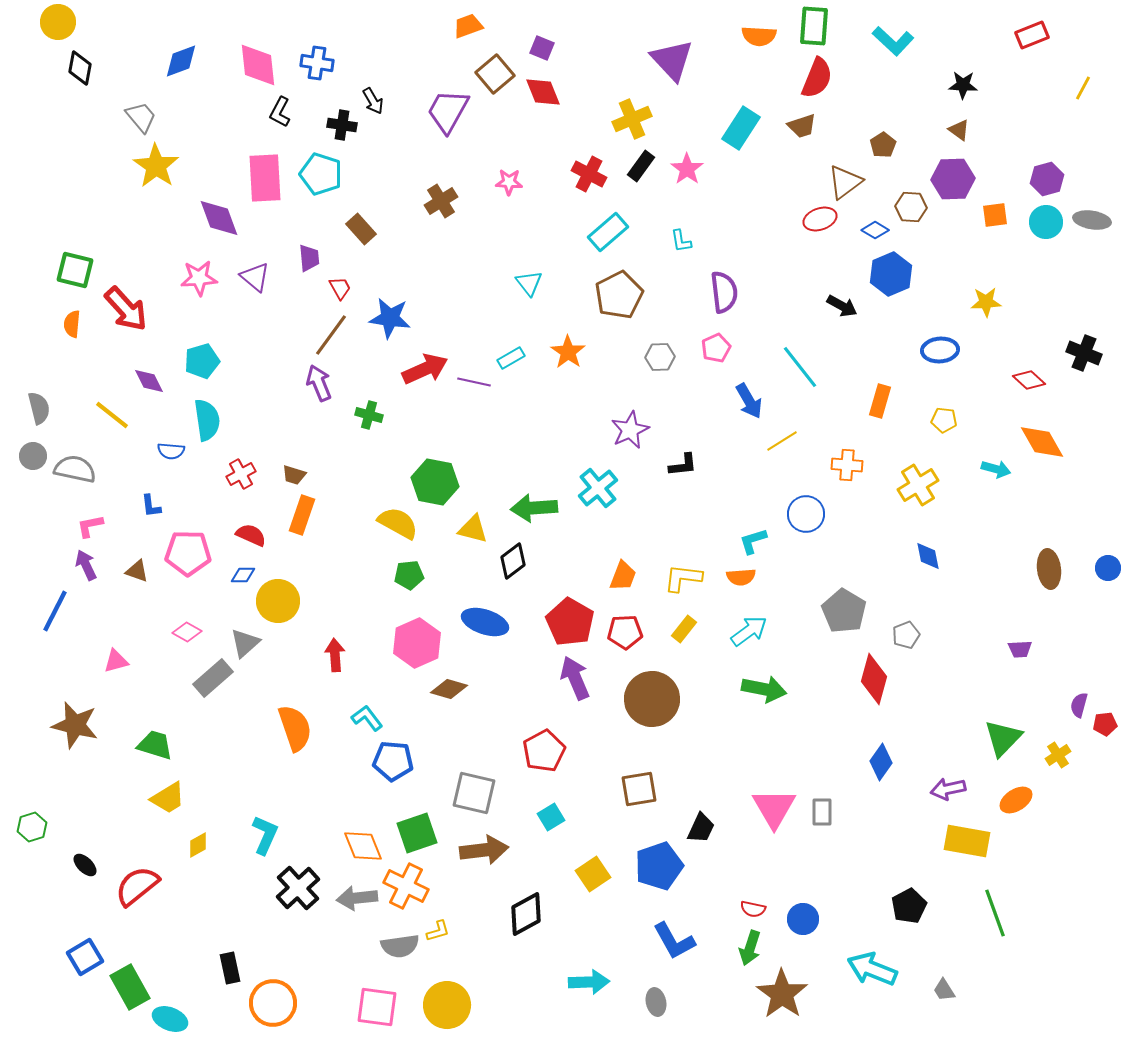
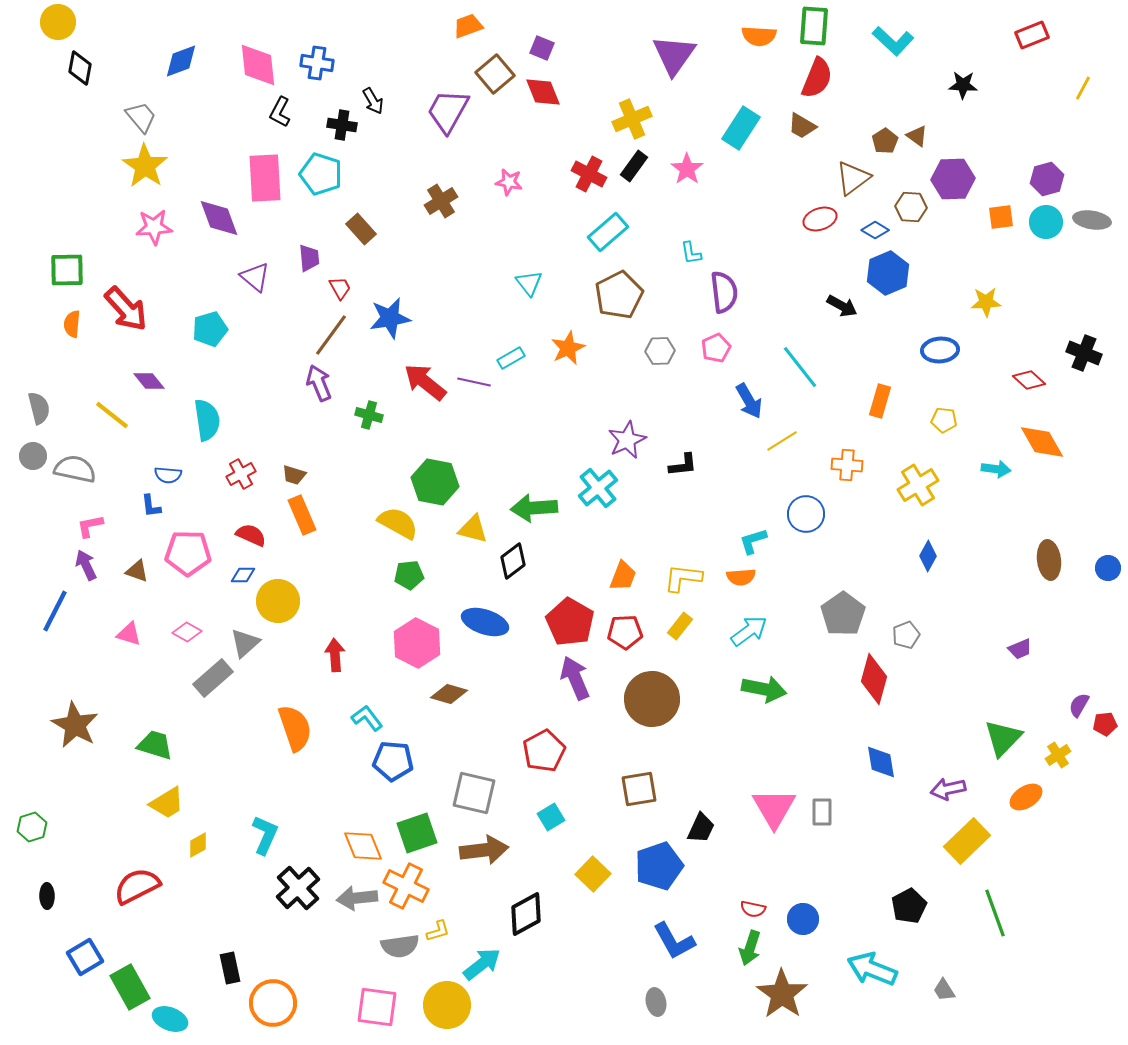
purple triangle at (672, 60): moved 2 px right, 5 px up; rotated 18 degrees clockwise
brown trapezoid at (802, 126): rotated 48 degrees clockwise
brown triangle at (959, 130): moved 42 px left, 6 px down
brown pentagon at (883, 145): moved 2 px right, 4 px up
yellow star at (156, 166): moved 11 px left
black rectangle at (641, 166): moved 7 px left
pink star at (509, 182): rotated 8 degrees clockwise
brown triangle at (845, 182): moved 8 px right, 4 px up
orange square at (995, 215): moved 6 px right, 2 px down
cyan L-shape at (681, 241): moved 10 px right, 12 px down
green square at (75, 270): moved 8 px left; rotated 15 degrees counterclockwise
blue hexagon at (891, 274): moved 3 px left, 1 px up
pink star at (199, 278): moved 45 px left, 51 px up
blue star at (390, 318): rotated 18 degrees counterclockwise
orange star at (568, 352): moved 4 px up; rotated 12 degrees clockwise
gray hexagon at (660, 357): moved 6 px up
cyan pentagon at (202, 361): moved 8 px right, 32 px up
red arrow at (425, 369): moved 13 px down; rotated 117 degrees counterclockwise
purple diamond at (149, 381): rotated 12 degrees counterclockwise
purple star at (630, 430): moved 3 px left, 10 px down
blue semicircle at (171, 451): moved 3 px left, 24 px down
cyan arrow at (996, 469): rotated 8 degrees counterclockwise
orange rectangle at (302, 515): rotated 42 degrees counterclockwise
blue diamond at (928, 556): rotated 40 degrees clockwise
brown ellipse at (1049, 569): moved 9 px up
gray pentagon at (844, 611): moved 1 px left, 3 px down; rotated 6 degrees clockwise
yellow rectangle at (684, 629): moved 4 px left, 3 px up
pink hexagon at (417, 643): rotated 9 degrees counterclockwise
purple trapezoid at (1020, 649): rotated 20 degrees counterclockwise
pink triangle at (116, 661): moved 13 px right, 27 px up; rotated 32 degrees clockwise
brown diamond at (449, 689): moved 5 px down
purple semicircle at (1079, 705): rotated 15 degrees clockwise
brown star at (75, 725): rotated 15 degrees clockwise
blue diamond at (881, 762): rotated 45 degrees counterclockwise
yellow trapezoid at (168, 798): moved 1 px left, 5 px down
orange ellipse at (1016, 800): moved 10 px right, 3 px up
yellow rectangle at (967, 841): rotated 54 degrees counterclockwise
black ellipse at (85, 865): moved 38 px left, 31 px down; rotated 45 degrees clockwise
yellow square at (593, 874): rotated 12 degrees counterclockwise
red semicircle at (137, 886): rotated 12 degrees clockwise
cyan arrow at (589, 982): moved 107 px left, 18 px up; rotated 36 degrees counterclockwise
